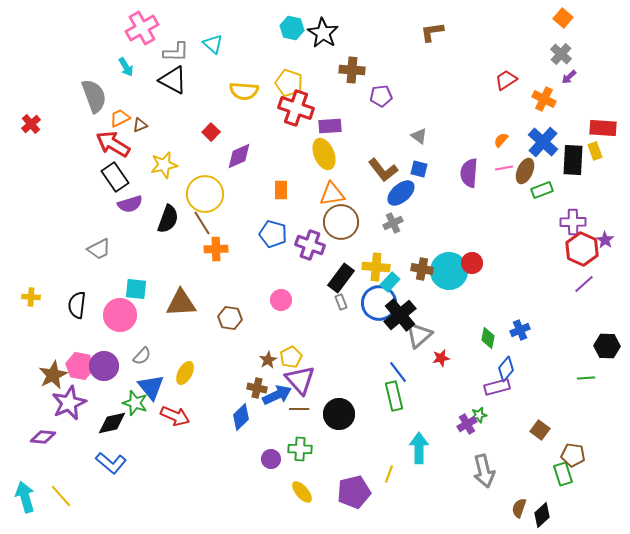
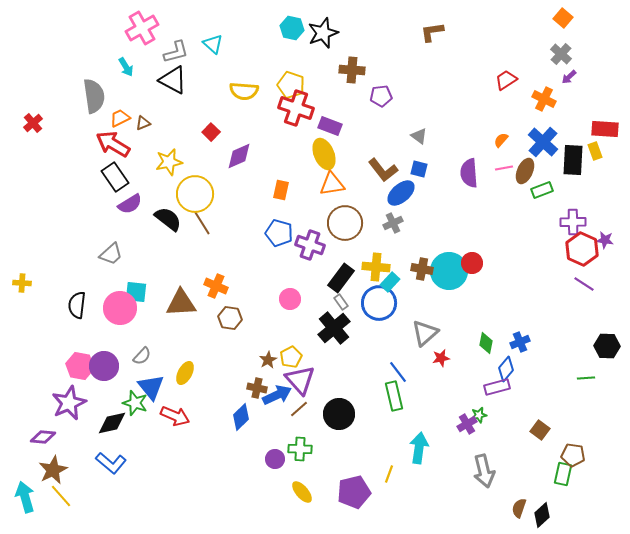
black star at (323, 33): rotated 20 degrees clockwise
gray L-shape at (176, 52): rotated 16 degrees counterclockwise
yellow pentagon at (289, 83): moved 2 px right, 2 px down
gray semicircle at (94, 96): rotated 12 degrees clockwise
red cross at (31, 124): moved 2 px right, 1 px up
brown triangle at (140, 125): moved 3 px right, 2 px up
purple rectangle at (330, 126): rotated 25 degrees clockwise
red rectangle at (603, 128): moved 2 px right, 1 px down
yellow star at (164, 165): moved 5 px right, 3 px up
purple semicircle at (469, 173): rotated 8 degrees counterclockwise
orange rectangle at (281, 190): rotated 12 degrees clockwise
yellow circle at (205, 194): moved 10 px left
orange triangle at (332, 194): moved 10 px up
purple semicircle at (130, 204): rotated 15 degrees counterclockwise
black semicircle at (168, 219): rotated 72 degrees counterclockwise
brown circle at (341, 222): moved 4 px right, 1 px down
blue pentagon at (273, 234): moved 6 px right, 1 px up
purple star at (605, 240): rotated 24 degrees counterclockwise
gray trapezoid at (99, 249): moved 12 px right, 5 px down; rotated 15 degrees counterclockwise
orange cross at (216, 249): moved 37 px down; rotated 25 degrees clockwise
purple line at (584, 284): rotated 75 degrees clockwise
cyan square at (136, 289): moved 3 px down
yellow cross at (31, 297): moved 9 px left, 14 px up
pink circle at (281, 300): moved 9 px right, 1 px up
gray rectangle at (341, 302): rotated 14 degrees counterclockwise
pink circle at (120, 315): moved 7 px up
black cross at (400, 315): moved 66 px left, 13 px down
blue cross at (520, 330): moved 12 px down
gray triangle at (419, 335): moved 6 px right, 2 px up
green diamond at (488, 338): moved 2 px left, 5 px down
brown star at (53, 375): moved 95 px down
brown line at (299, 409): rotated 42 degrees counterclockwise
cyan arrow at (419, 448): rotated 8 degrees clockwise
purple circle at (271, 459): moved 4 px right
green rectangle at (563, 474): rotated 30 degrees clockwise
